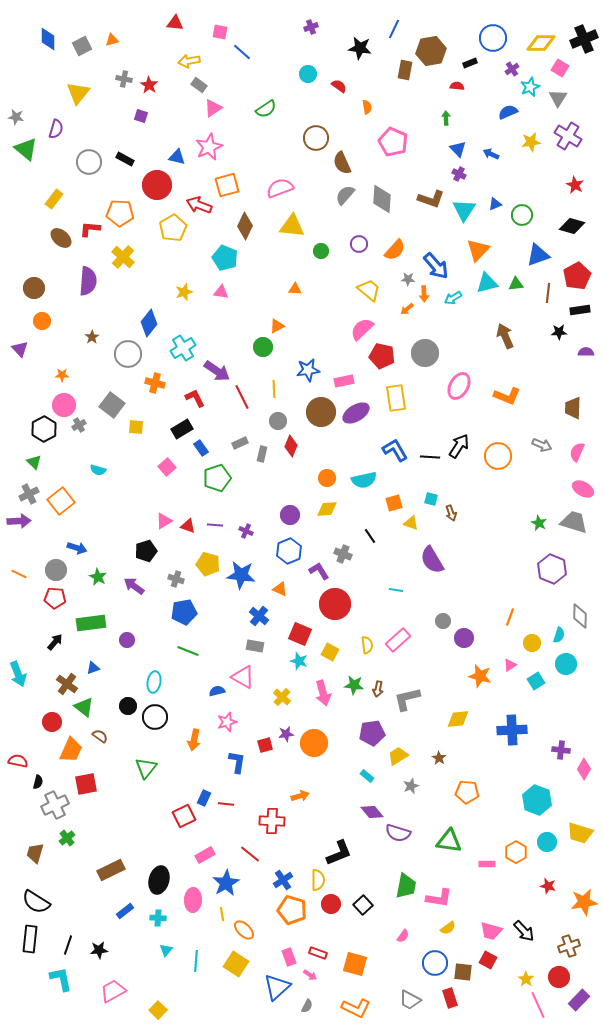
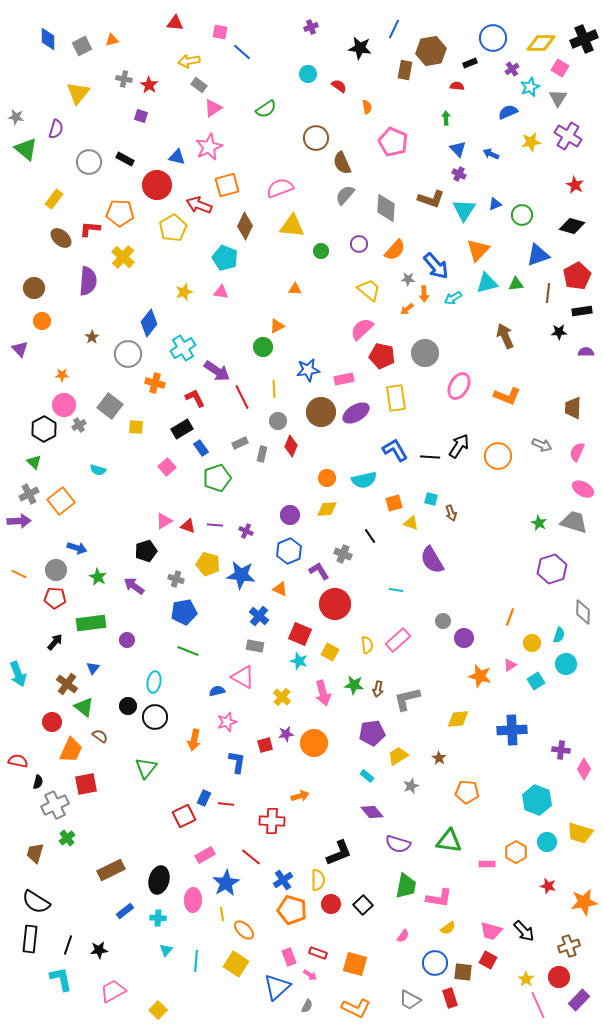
gray diamond at (382, 199): moved 4 px right, 9 px down
black rectangle at (580, 310): moved 2 px right, 1 px down
pink rectangle at (344, 381): moved 2 px up
gray square at (112, 405): moved 2 px left, 1 px down
purple hexagon at (552, 569): rotated 20 degrees clockwise
gray diamond at (580, 616): moved 3 px right, 4 px up
blue triangle at (93, 668): rotated 32 degrees counterclockwise
purple semicircle at (398, 833): moved 11 px down
red line at (250, 854): moved 1 px right, 3 px down
